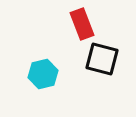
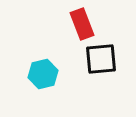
black square: moved 1 px left; rotated 20 degrees counterclockwise
